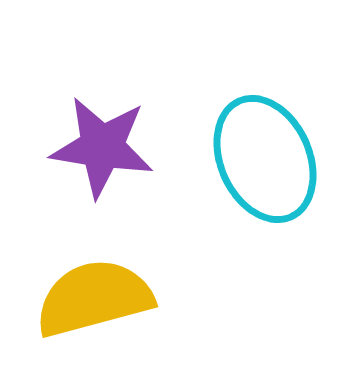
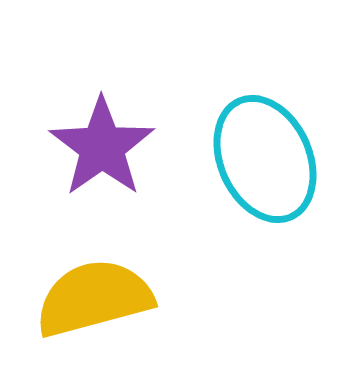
purple star: rotated 28 degrees clockwise
